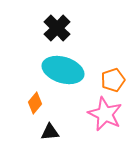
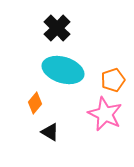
black triangle: rotated 36 degrees clockwise
